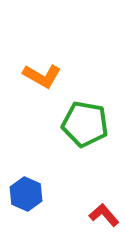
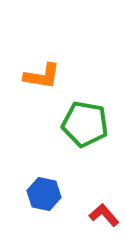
orange L-shape: rotated 21 degrees counterclockwise
blue hexagon: moved 18 px right; rotated 12 degrees counterclockwise
